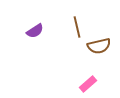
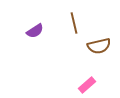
brown line: moved 3 px left, 4 px up
pink rectangle: moved 1 px left, 1 px down
